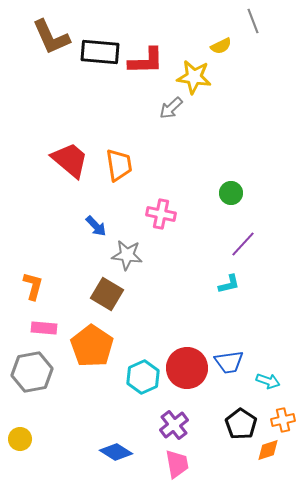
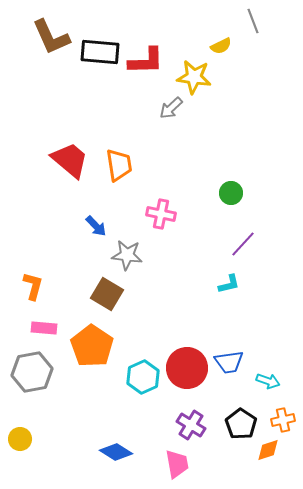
purple cross: moved 17 px right; rotated 20 degrees counterclockwise
